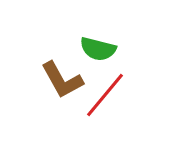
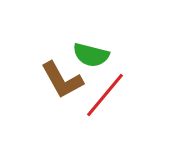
green semicircle: moved 7 px left, 6 px down
